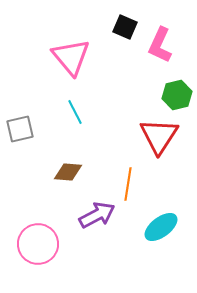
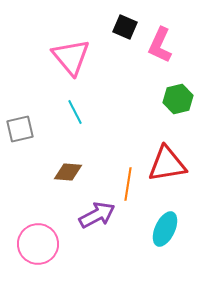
green hexagon: moved 1 px right, 4 px down
red triangle: moved 8 px right, 28 px down; rotated 48 degrees clockwise
cyan ellipse: moved 4 px right, 2 px down; rotated 28 degrees counterclockwise
